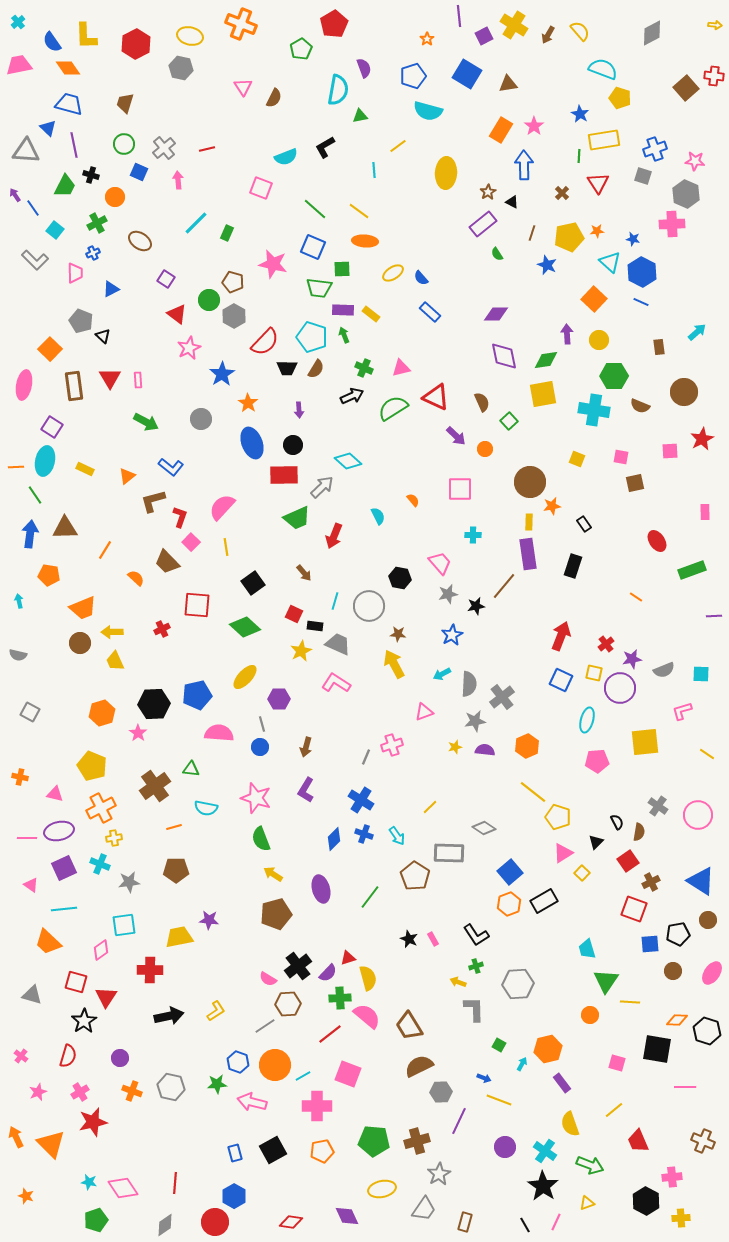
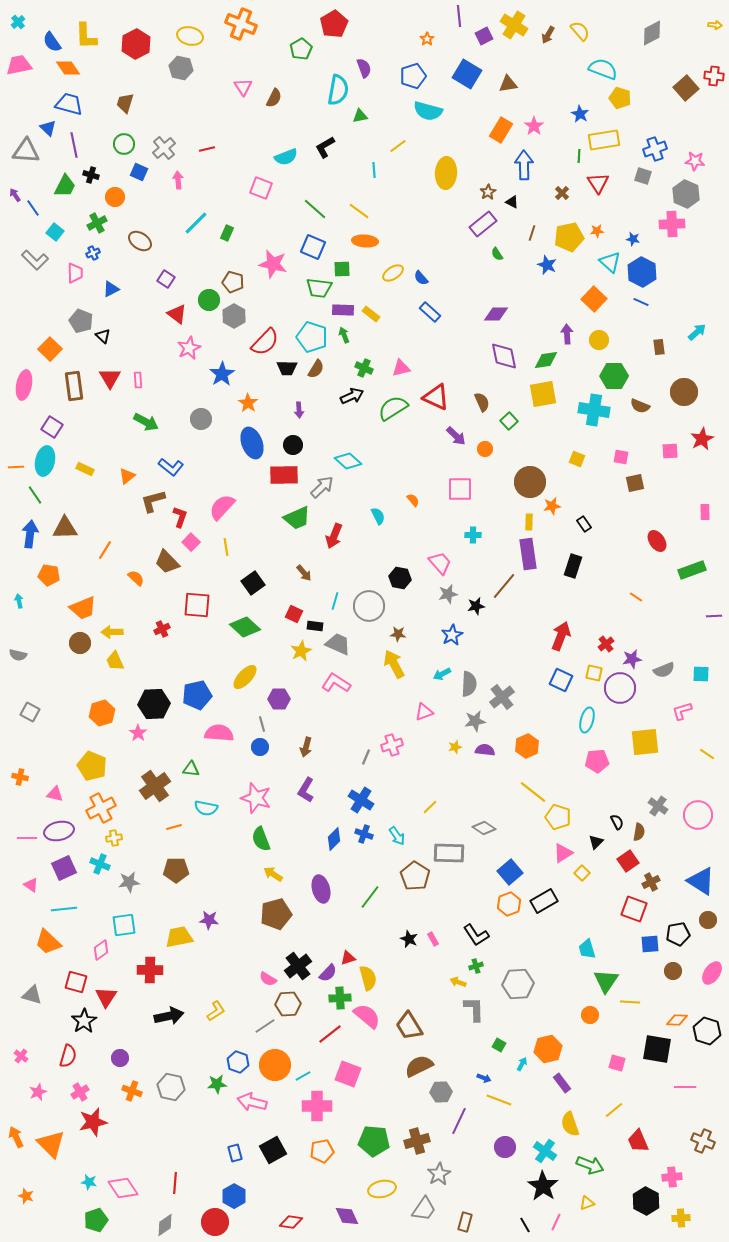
cyan square at (55, 230): moved 2 px down
